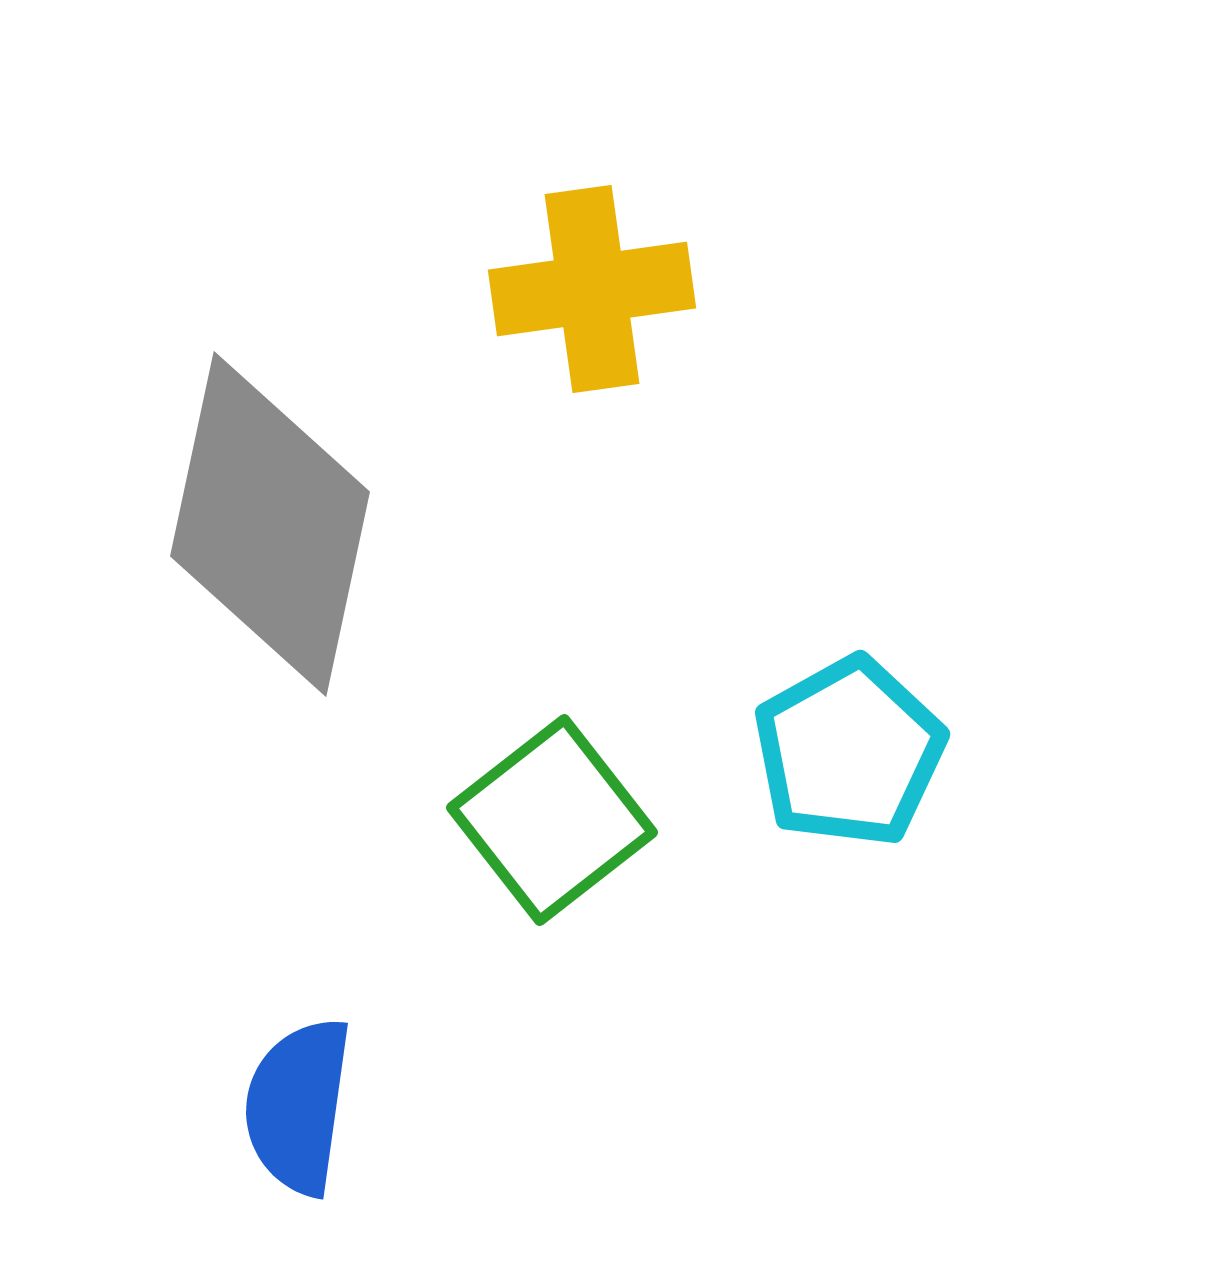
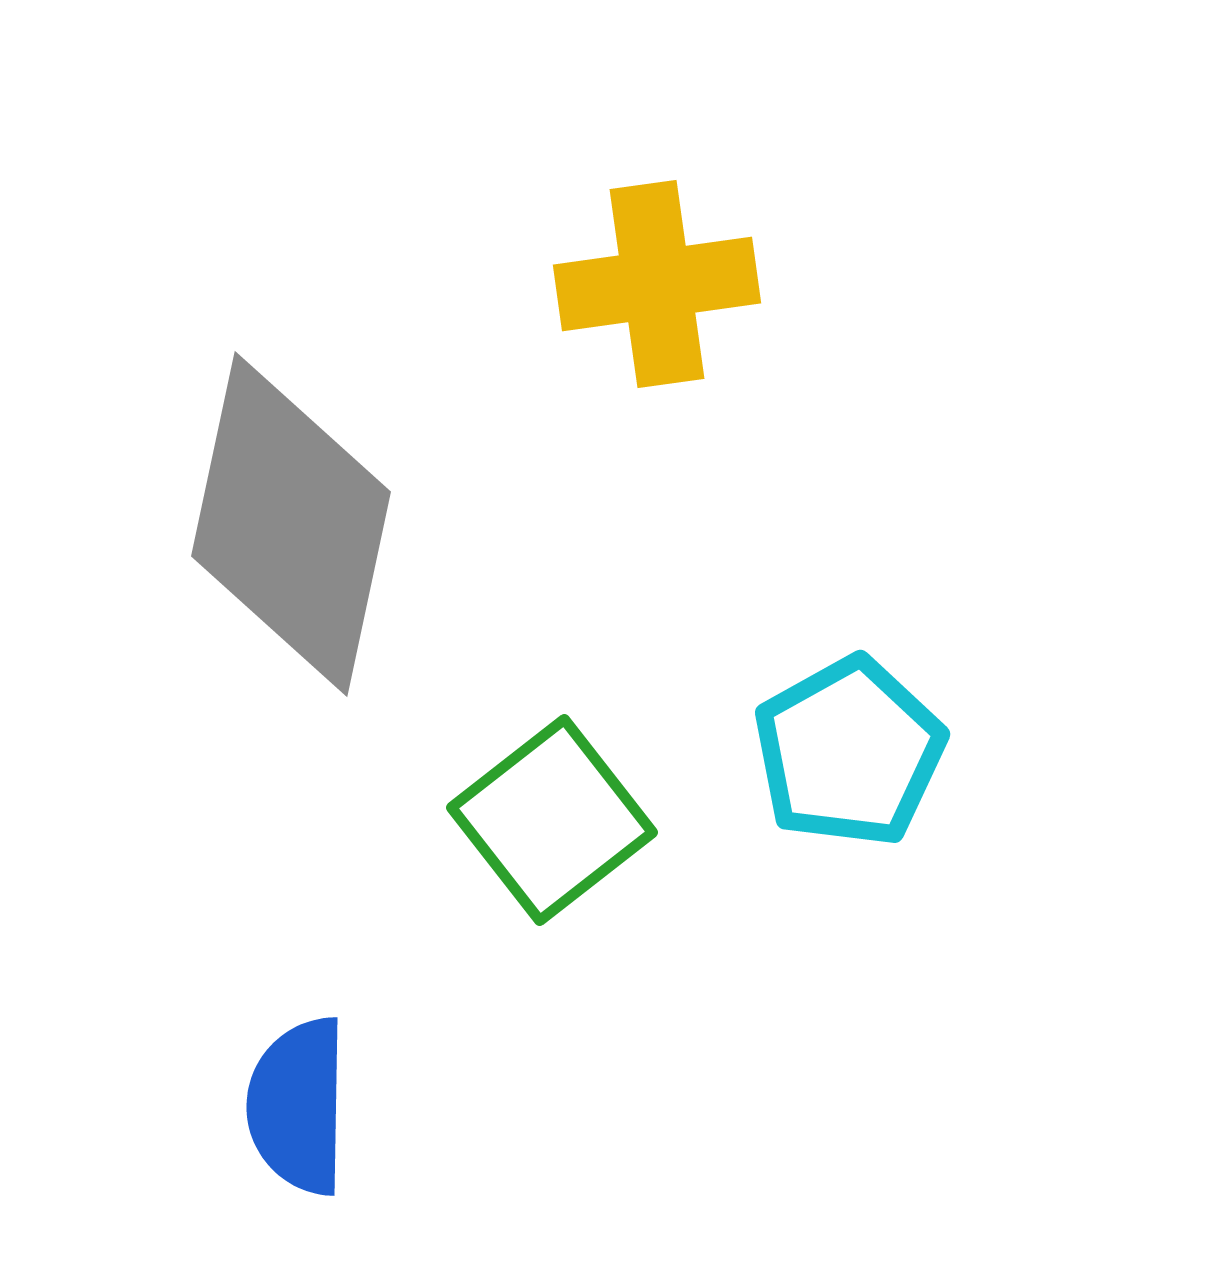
yellow cross: moved 65 px right, 5 px up
gray diamond: moved 21 px right
blue semicircle: rotated 7 degrees counterclockwise
